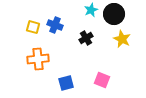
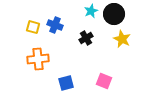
cyan star: moved 1 px down
pink square: moved 2 px right, 1 px down
